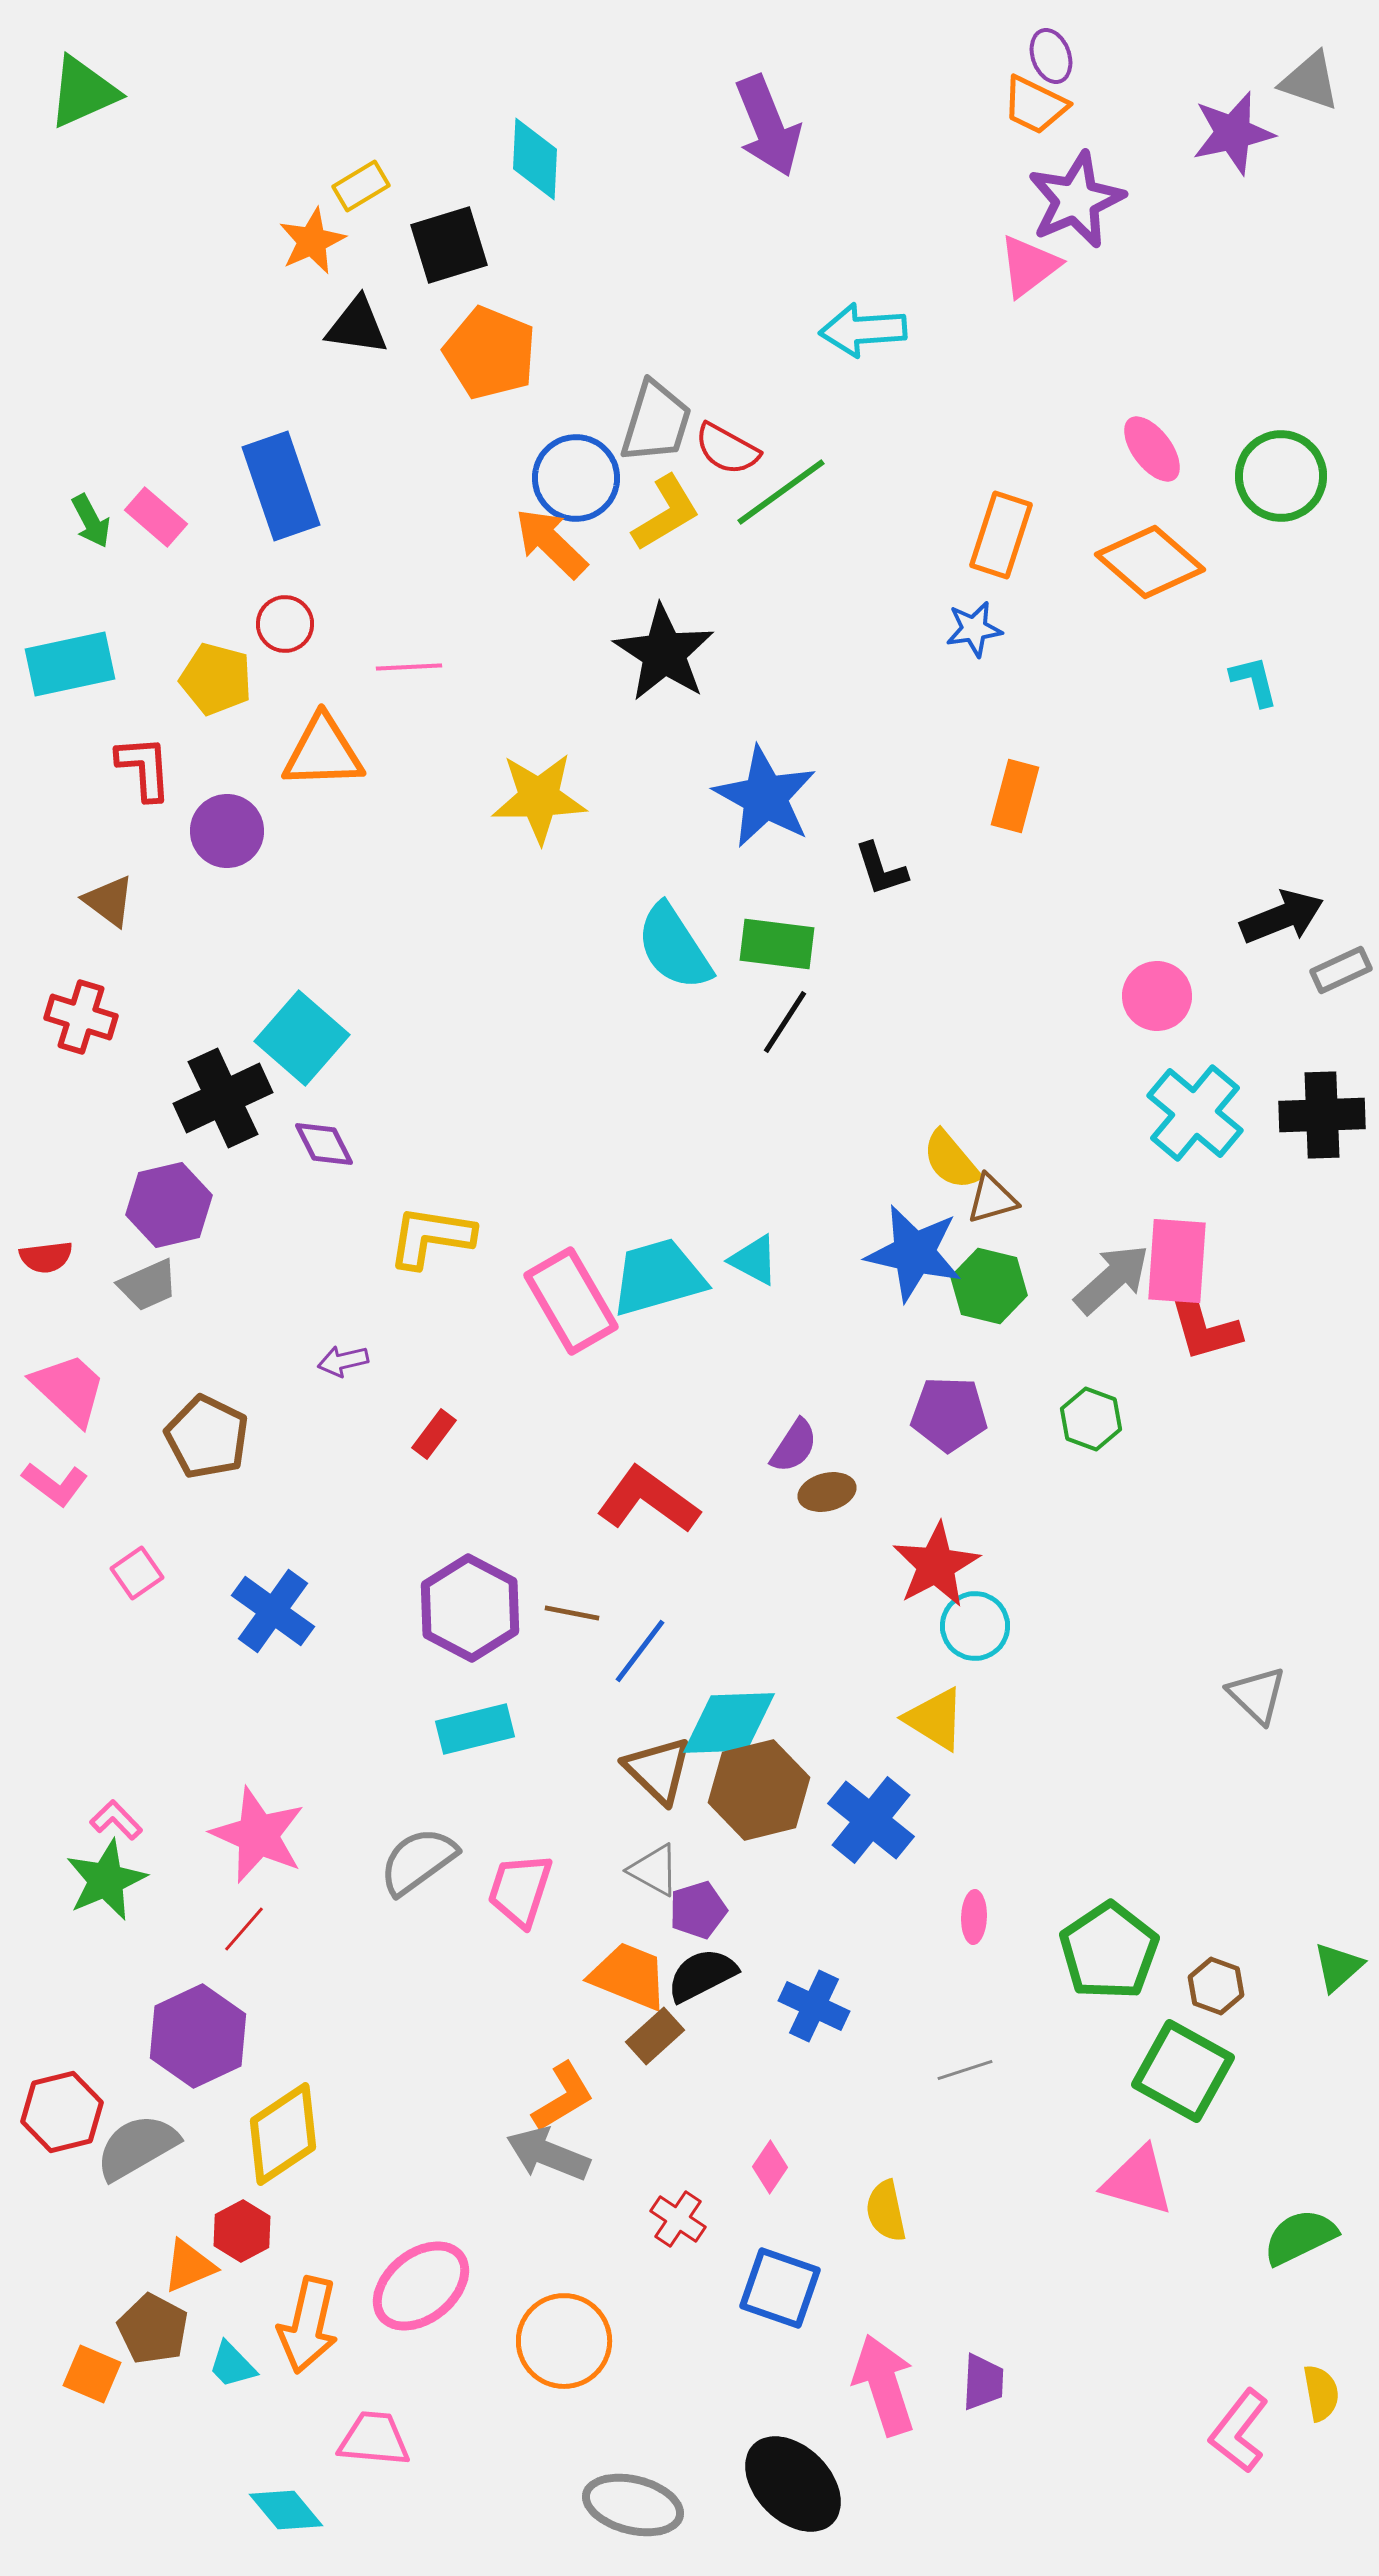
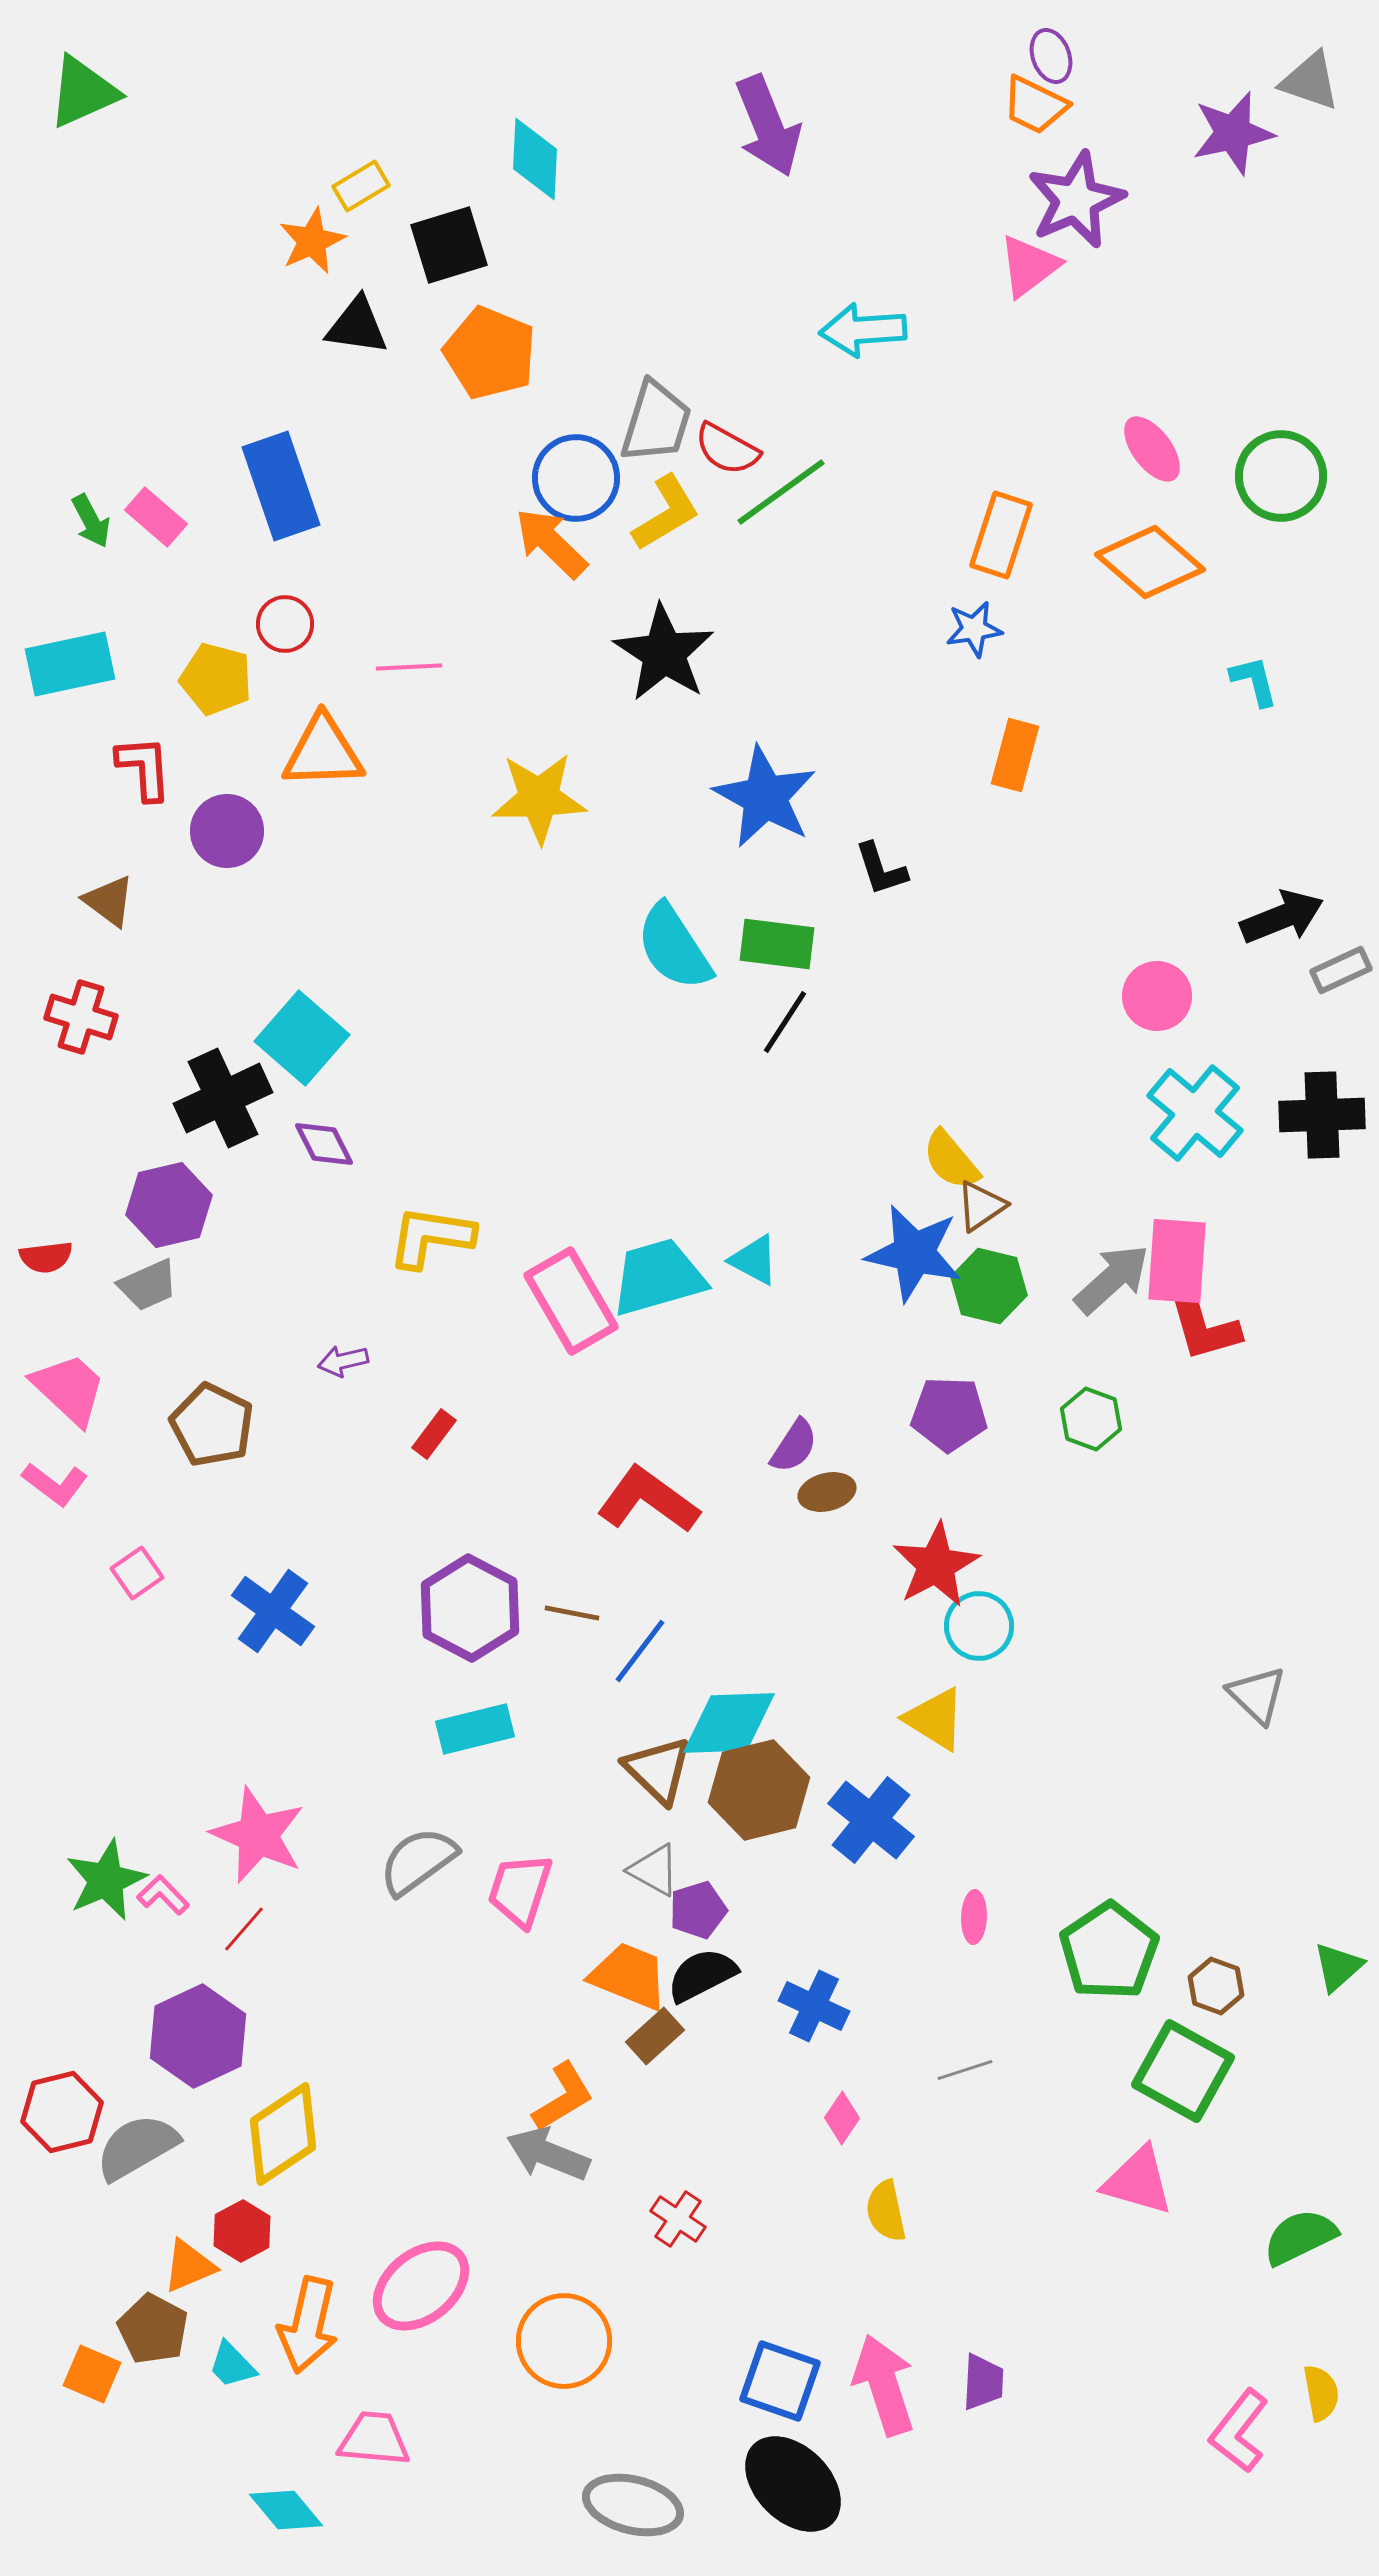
orange rectangle at (1015, 796): moved 41 px up
brown triangle at (992, 1199): moved 11 px left, 7 px down; rotated 18 degrees counterclockwise
brown pentagon at (207, 1437): moved 5 px right, 12 px up
cyan circle at (975, 1626): moved 4 px right
pink L-shape at (116, 1820): moved 47 px right, 75 px down
pink diamond at (770, 2167): moved 72 px right, 49 px up
blue square at (780, 2288): moved 93 px down
